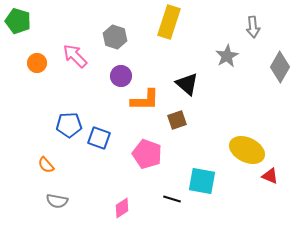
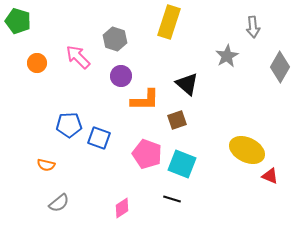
gray hexagon: moved 2 px down
pink arrow: moved 3 px right, 1 px down
orange semicircle: rotated 36 degrees counterclockwise
cyan square: moved 20 px left, 17 px up; rotated 12 degrees clockwise
gray semicircle: moved 2 px right, 2 px down; rotated 50 degrees counterclockwise
